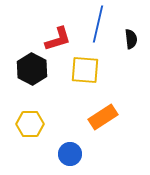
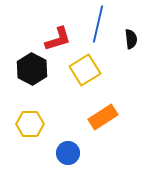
yellow square: rotated 36 degrees counterclockwise
blue circle: moved 2 px left, 1 px up
